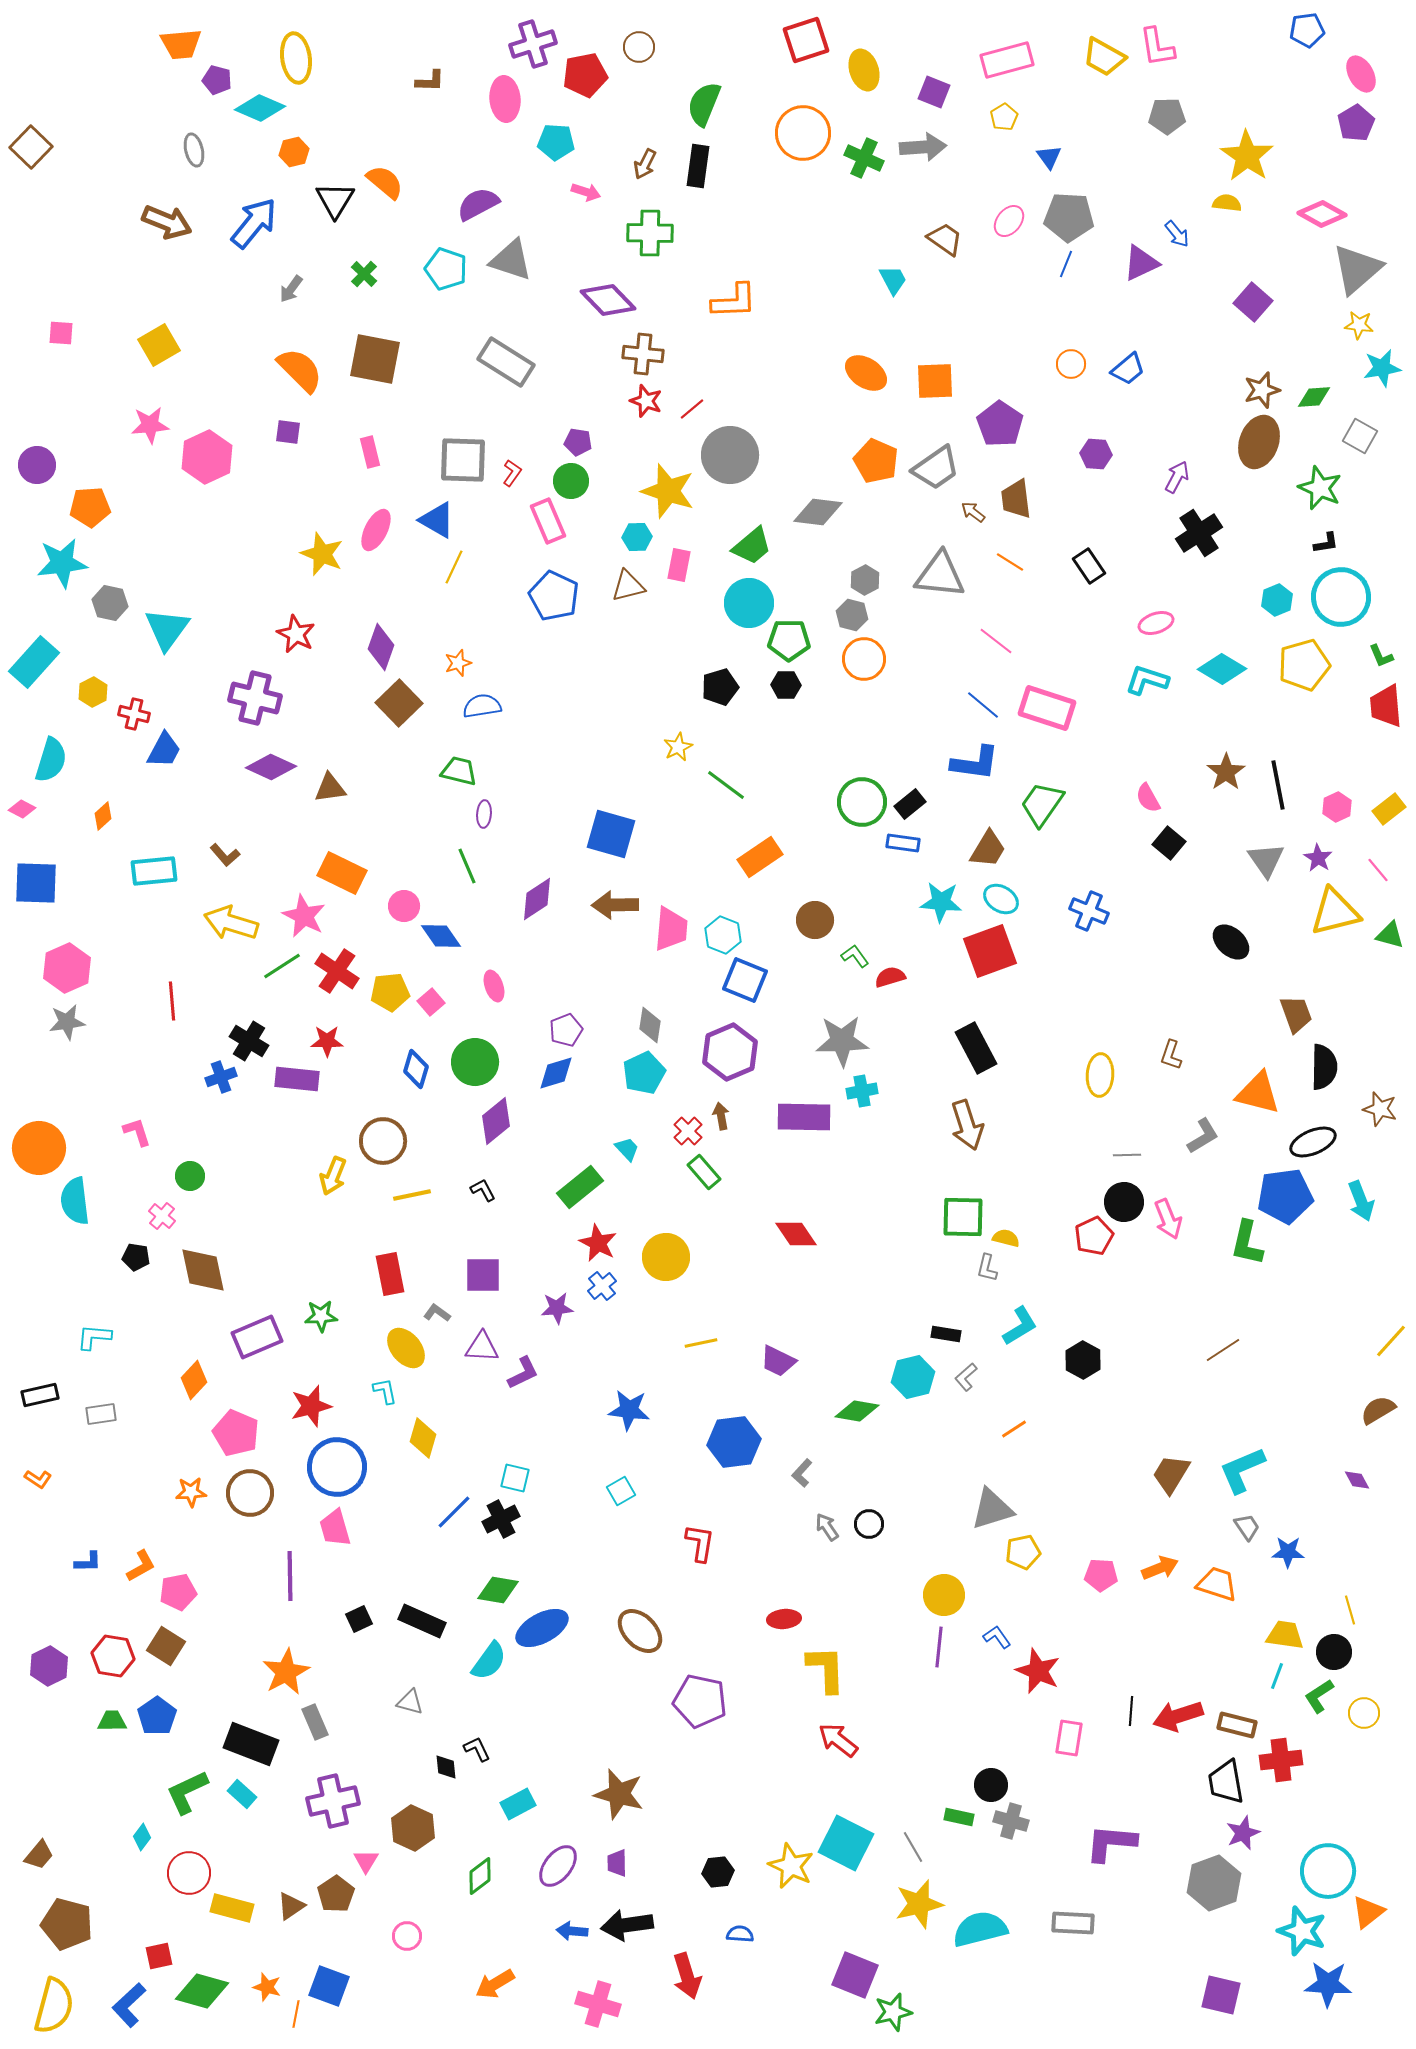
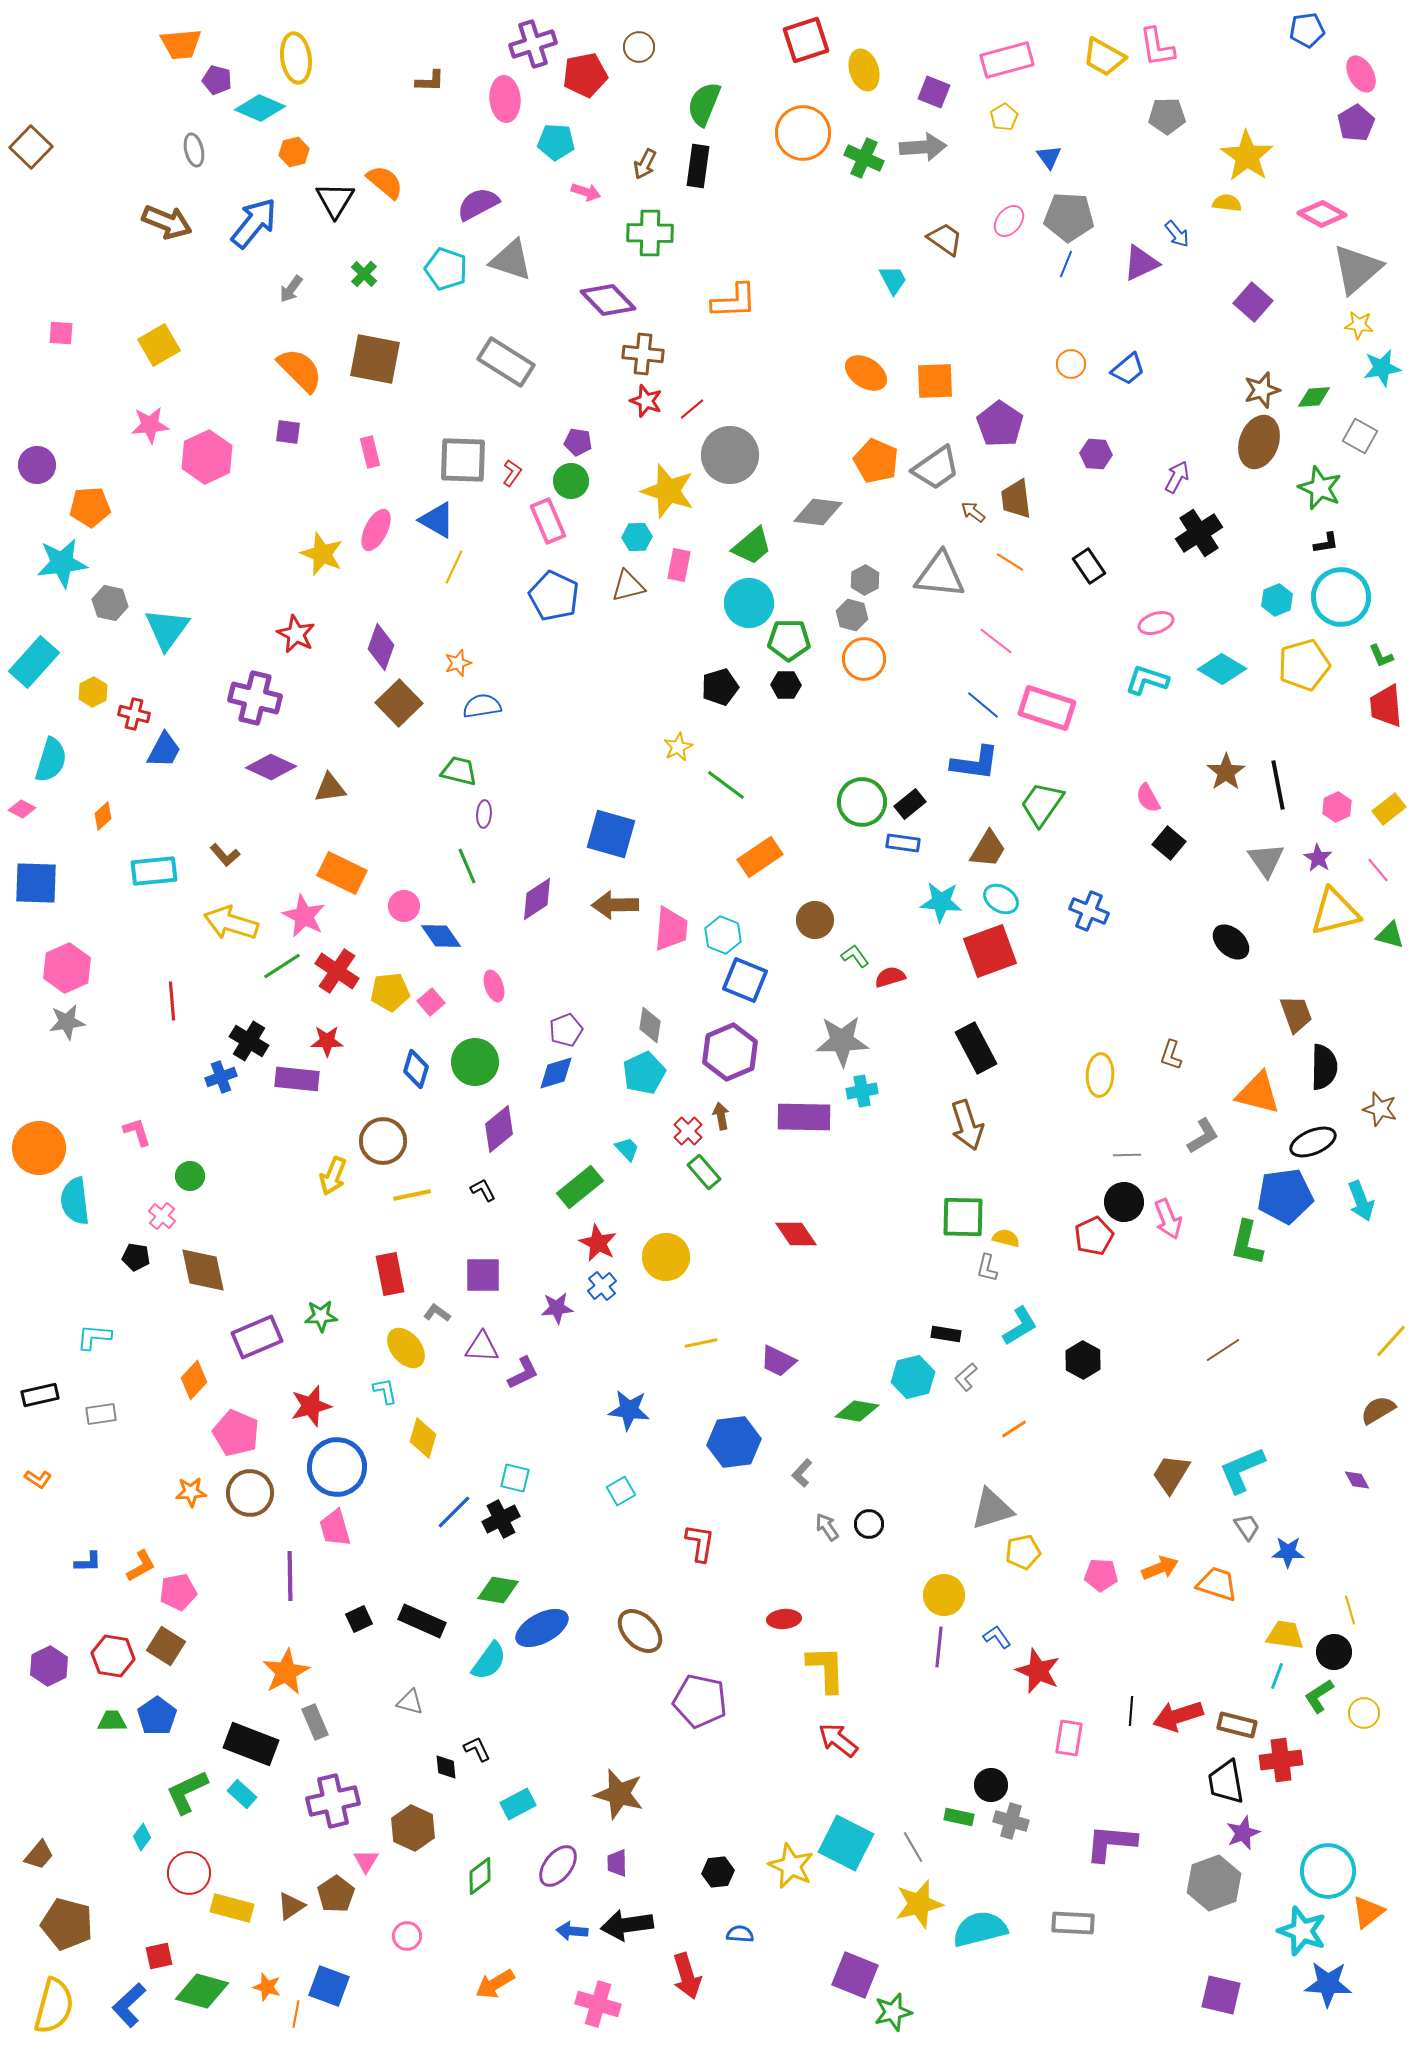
purple diamond at (496, 1121): moved 3 px right, 8 px down
